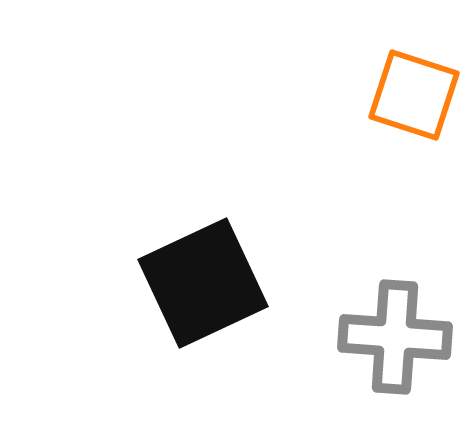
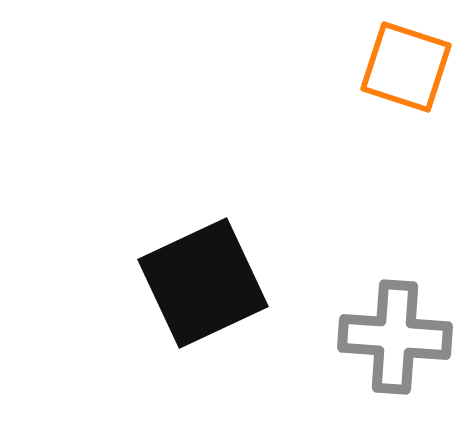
orange square: moved 8 px left, 28 px up
